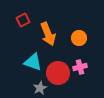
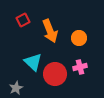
orange arrow: moved 2 px right, 3 px up
cyan triangle: rotated 24 degrees clockwise
red circle: moved 3 px left, 1 px down
gray star: moved 24 px left
